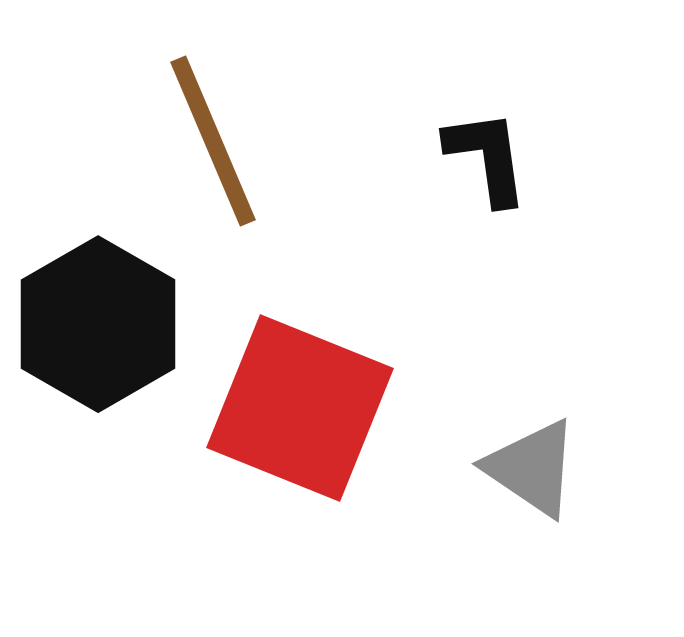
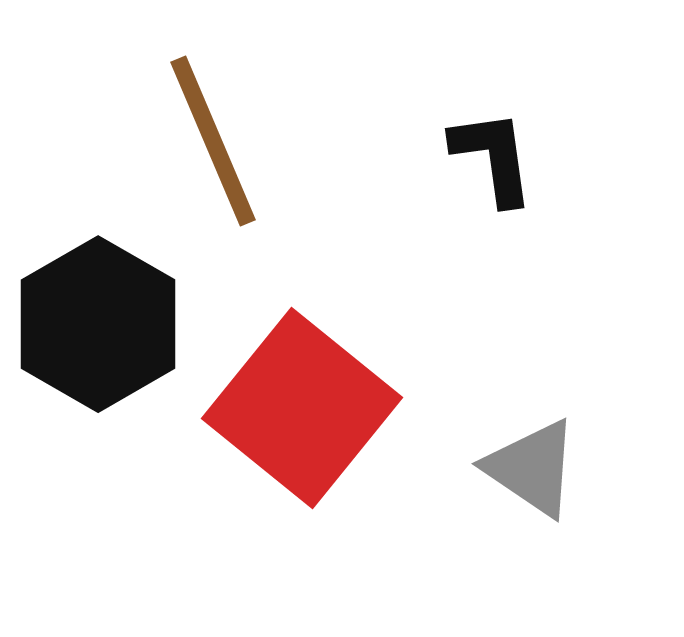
black L-shape: moved 6 px right
red square: moved 2 px right; rotated 17 degrees clockwise
